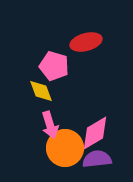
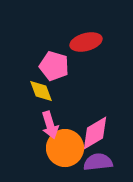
purple semicircle: moved 1 px right, 3 px down
